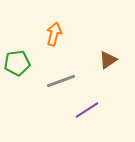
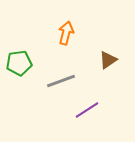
orange arrow: moved 12 px right, 1 px up
green pentagon: moved 2 px right
